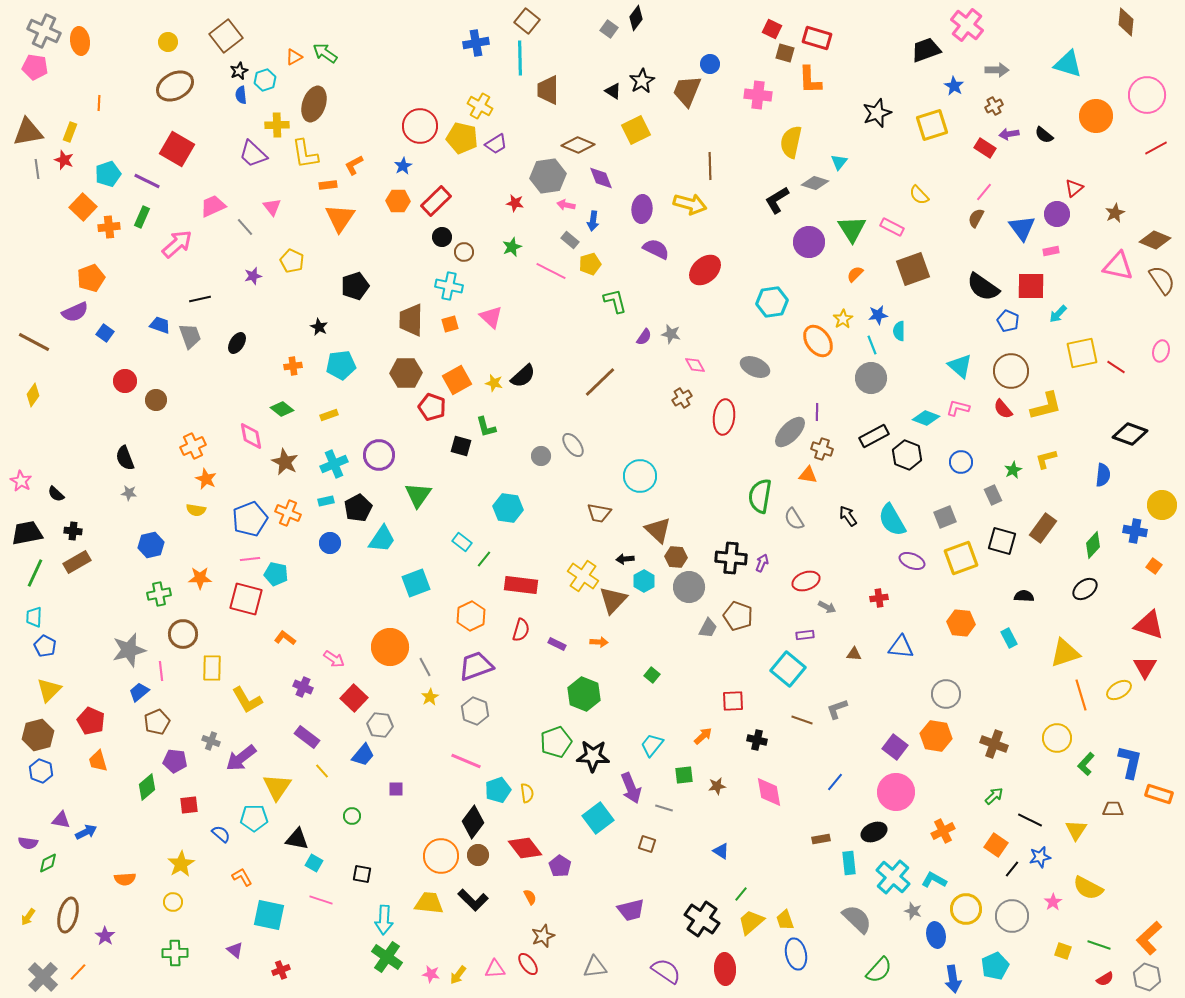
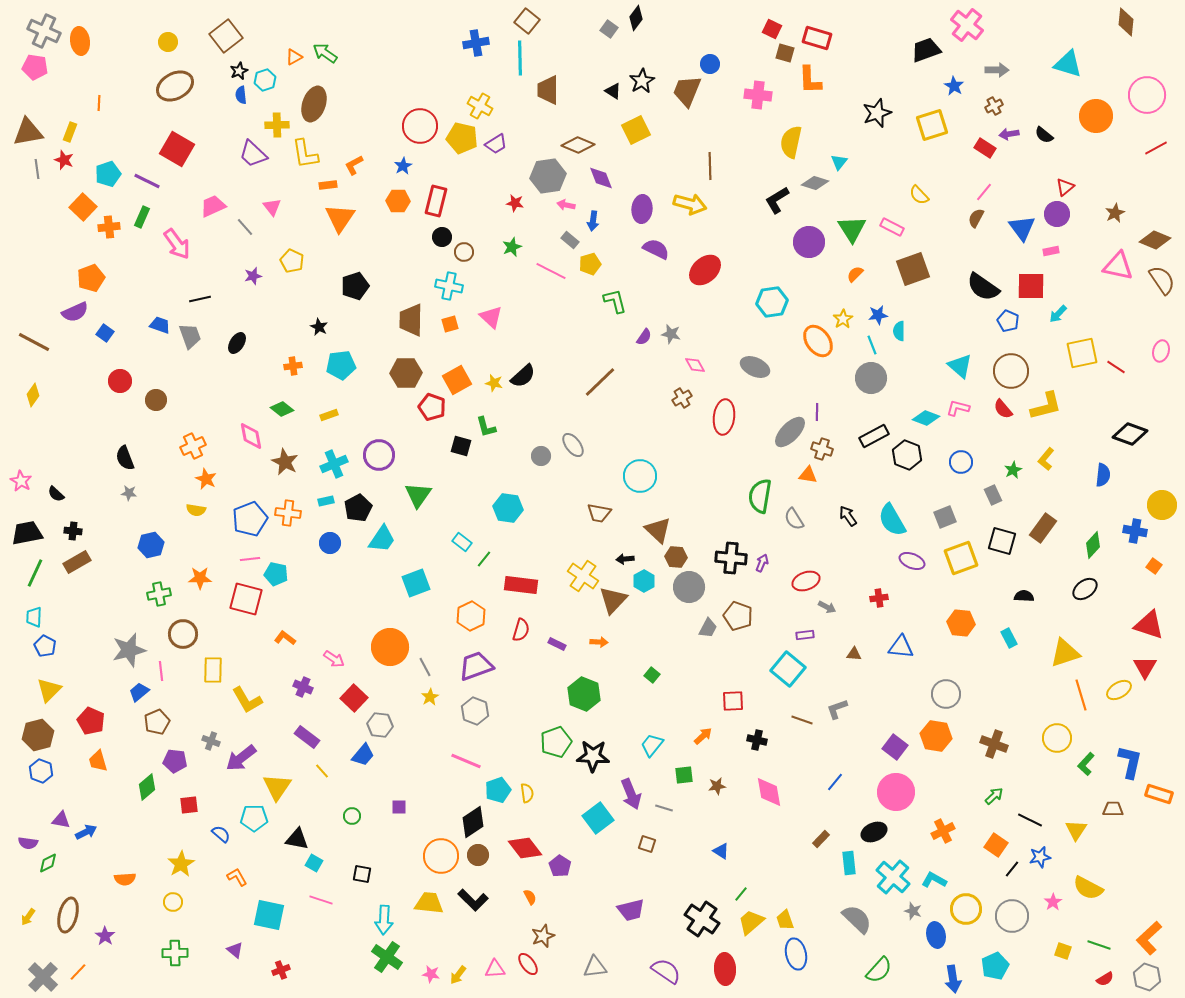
red triangle at (1074, 188): moved 9 px left, 1 px up
red rectangle at (436, 201): rotated 32 degrees counterclockwise
pink arrow at (177, 244): rotated 96 degrees clockwise
red circle at (125, 381): moved 5 px left
yellow L-shape at (1046, 459): rotated 35 degrees counterclockwise
orange cross at (288, 513): rotated 15 degrees counterclockwise
yellow rectangle at (212, 668): moved 1 px right, 2 px down
purple arrow at (631, 788): moved 6 px down
purple square at (396, 789): moved 3 px right, 18 px down
black diamond at (473, 822): rotated 20 degrees clockwise
brown rectangle at (821, 839): rotated 36 degrees counterclockwise
orange L-shape at (242, 877): moved 5 px left
